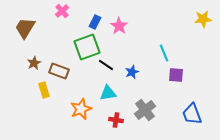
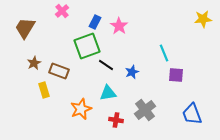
green square: moved 1 px up
